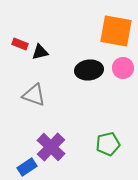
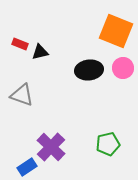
orange square: rotated 12 degrees clockwise
gray triangle: moved 12 px left
